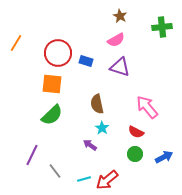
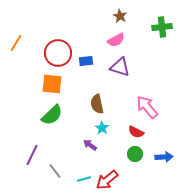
blue rectangle: rotated 24 degrees counterclockwise
blue arrow: rotated 24 degrees clockwise
